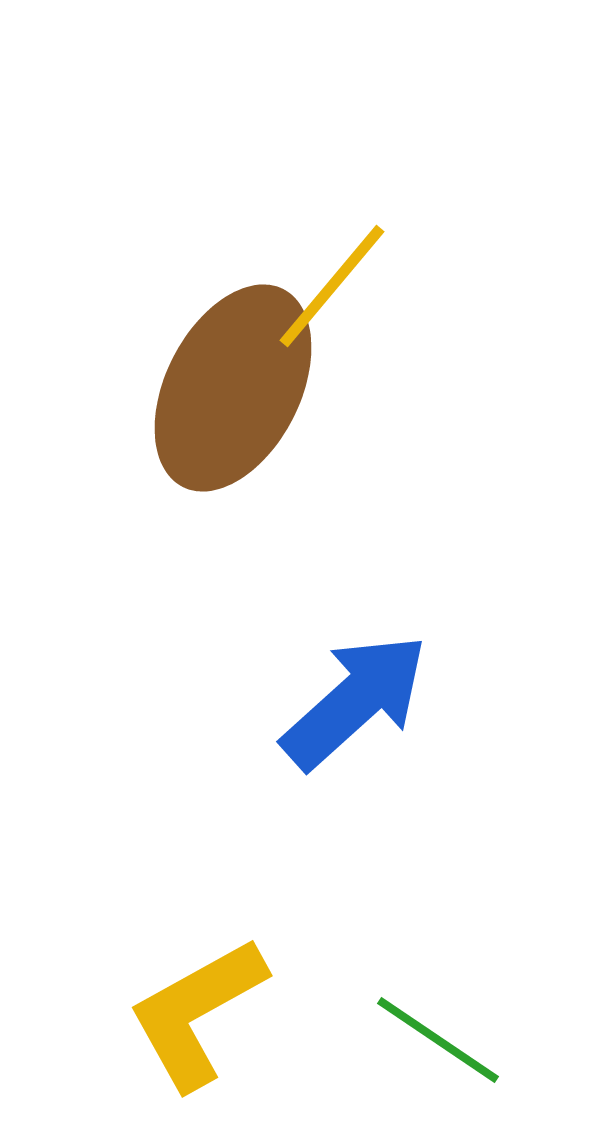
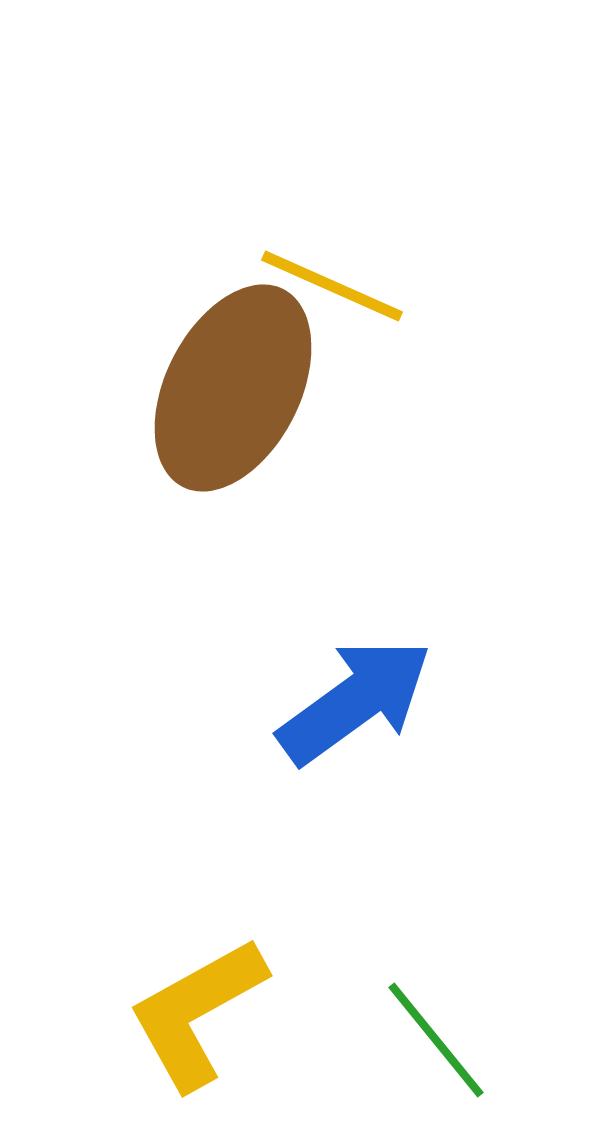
yellow line: rotated 74 degrees clockwise
blue arrow: rotated 6 degrees clockwise
green line: moved 2 px left; rotated 17 degrees clockwise
